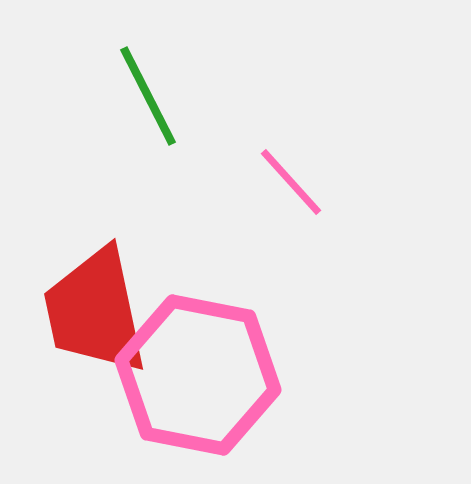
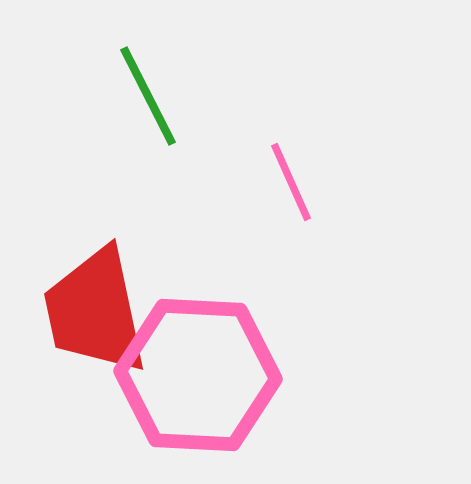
pink line: rotated 18 degrees clockwise
pink hexagon: rotated 8 degrees counterclockwise
